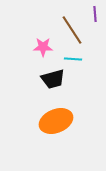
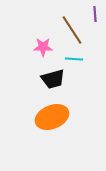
cyan line: moved 1 px right
orange ellipse: moved 4 px left, 4 px up
